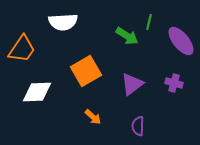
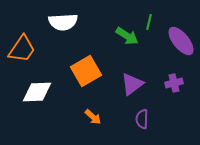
purple cross: rotated 30 degrees counterclockwise
purple semicircle: moved 4 px right, 7 px up
